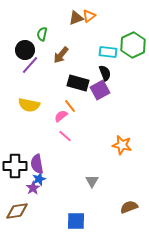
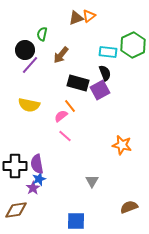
brown diamond: moved 1 px left, 1 px up
